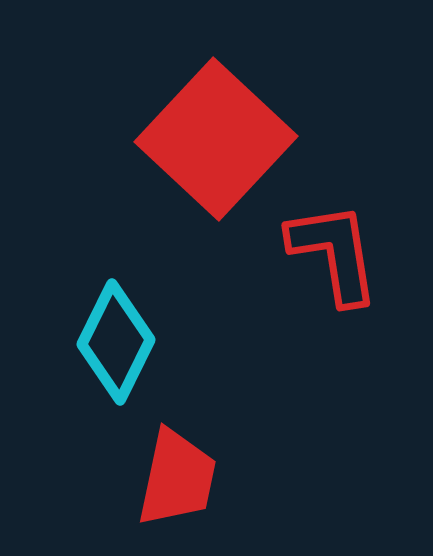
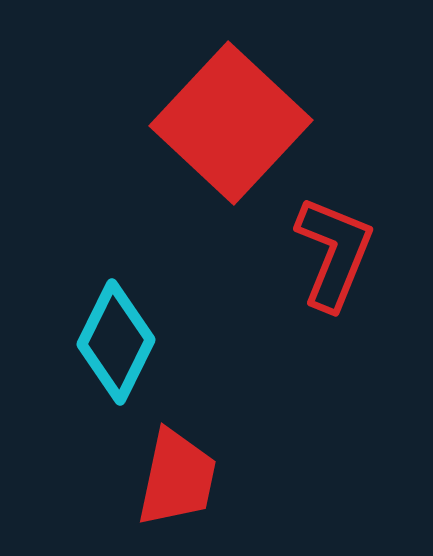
red square: moved 15 px right, 16 px up
red L-shape: rotated 31 degrees clockwise
